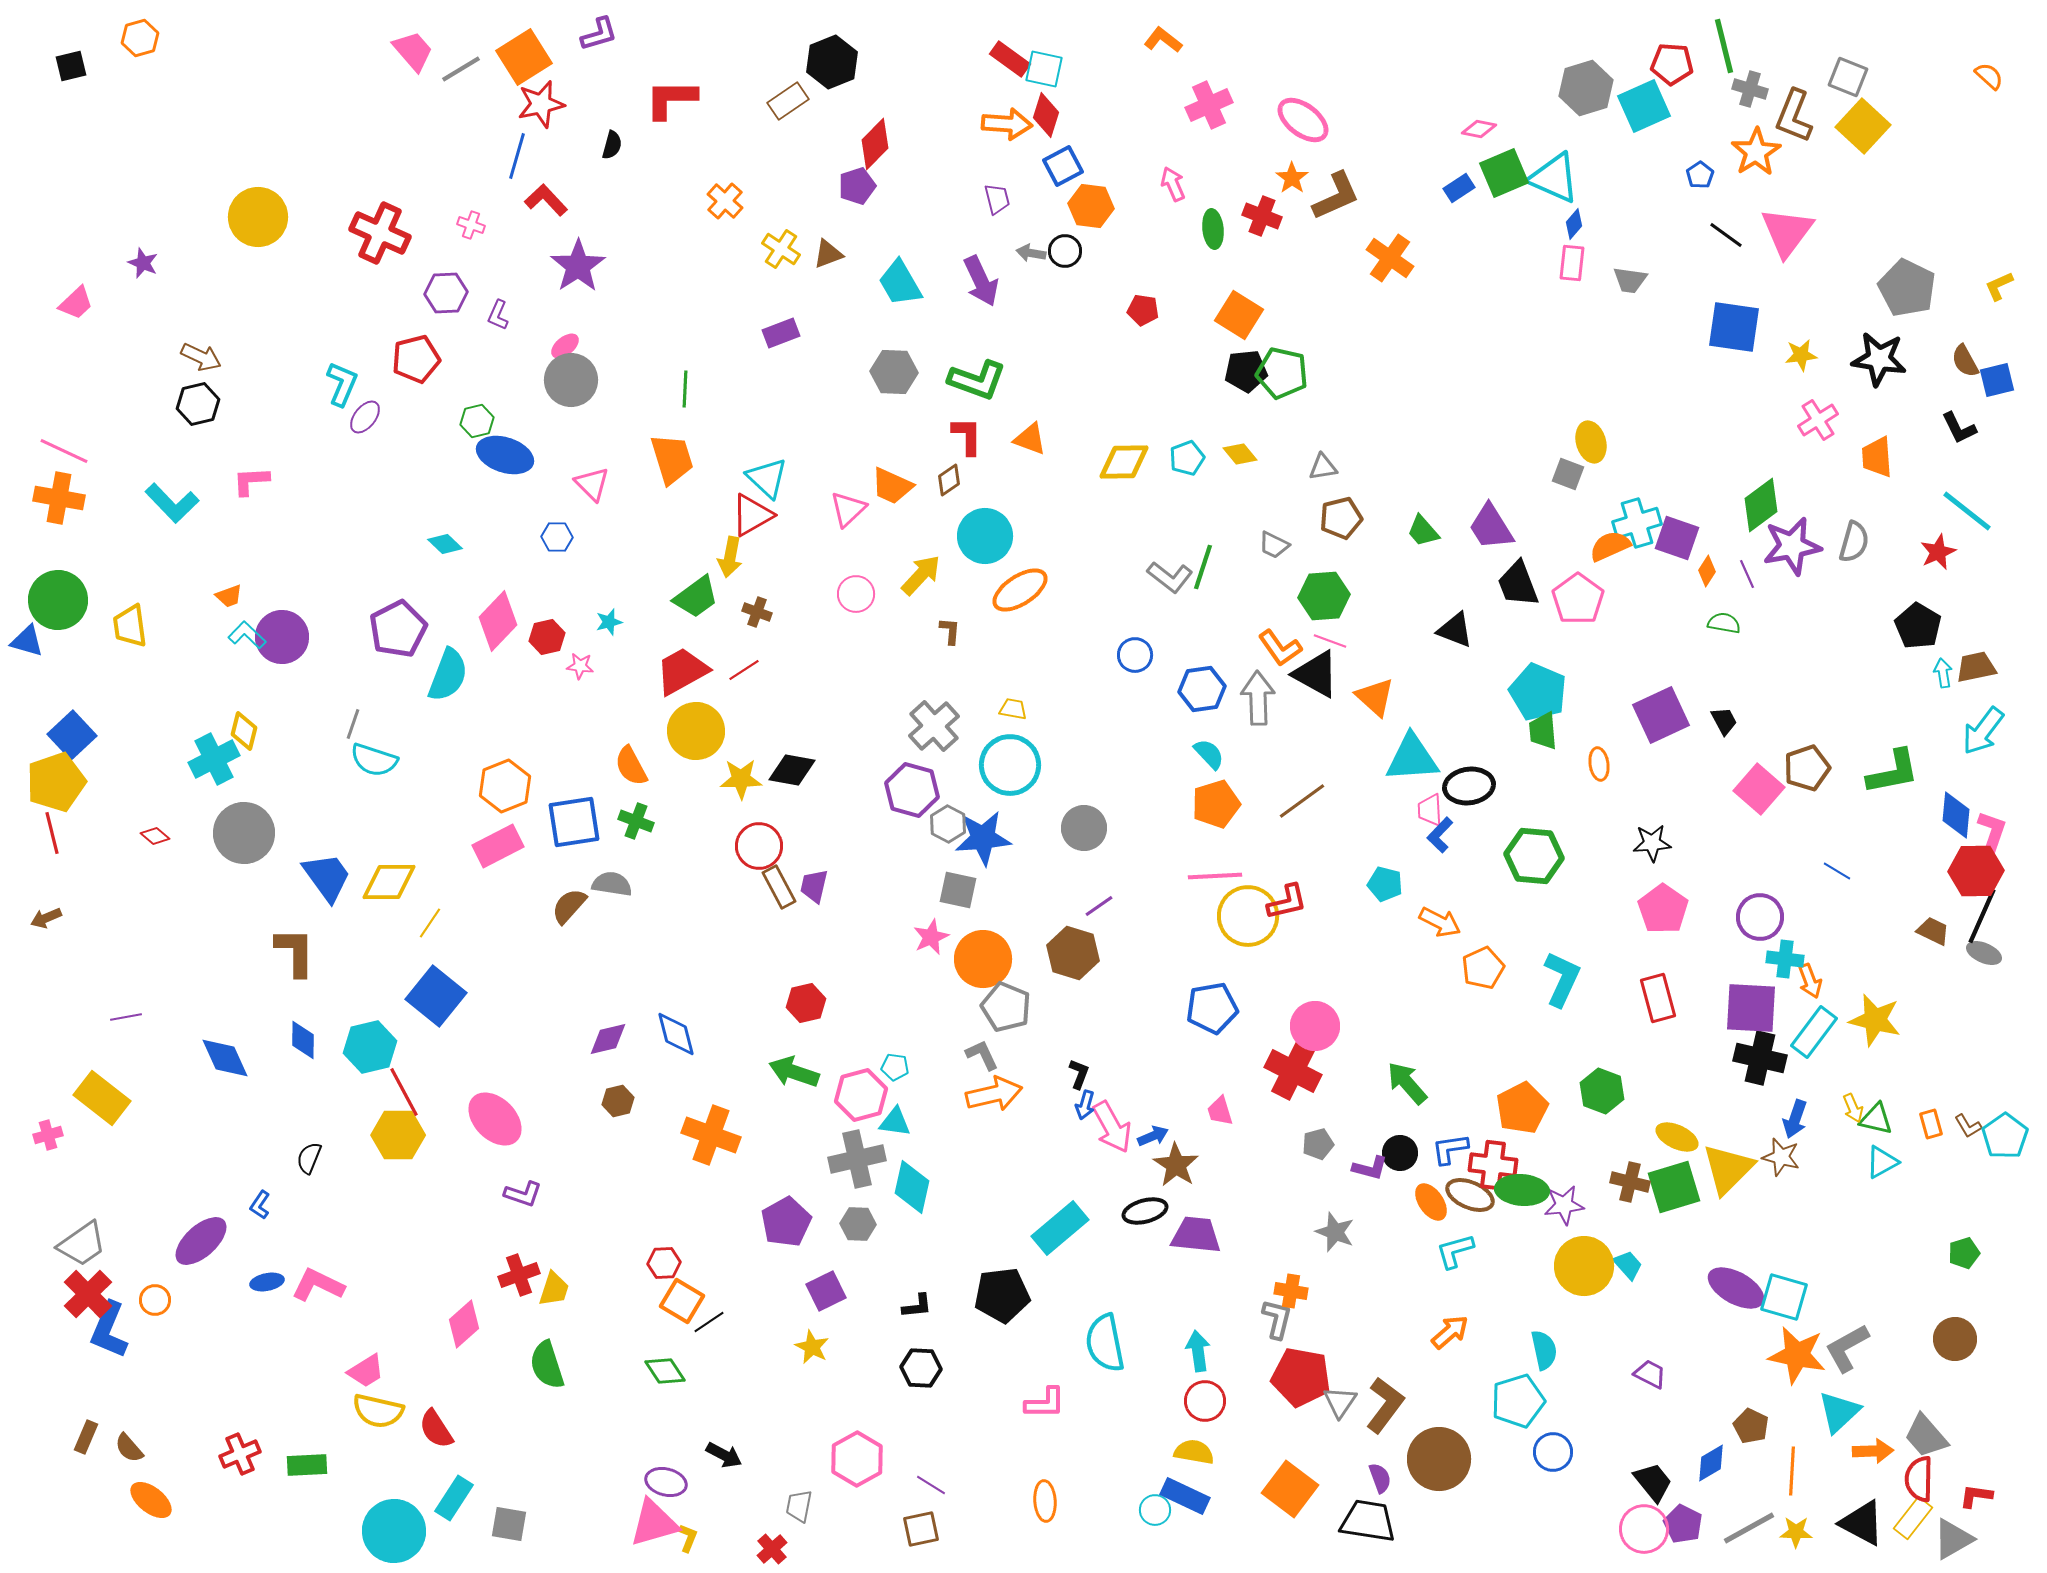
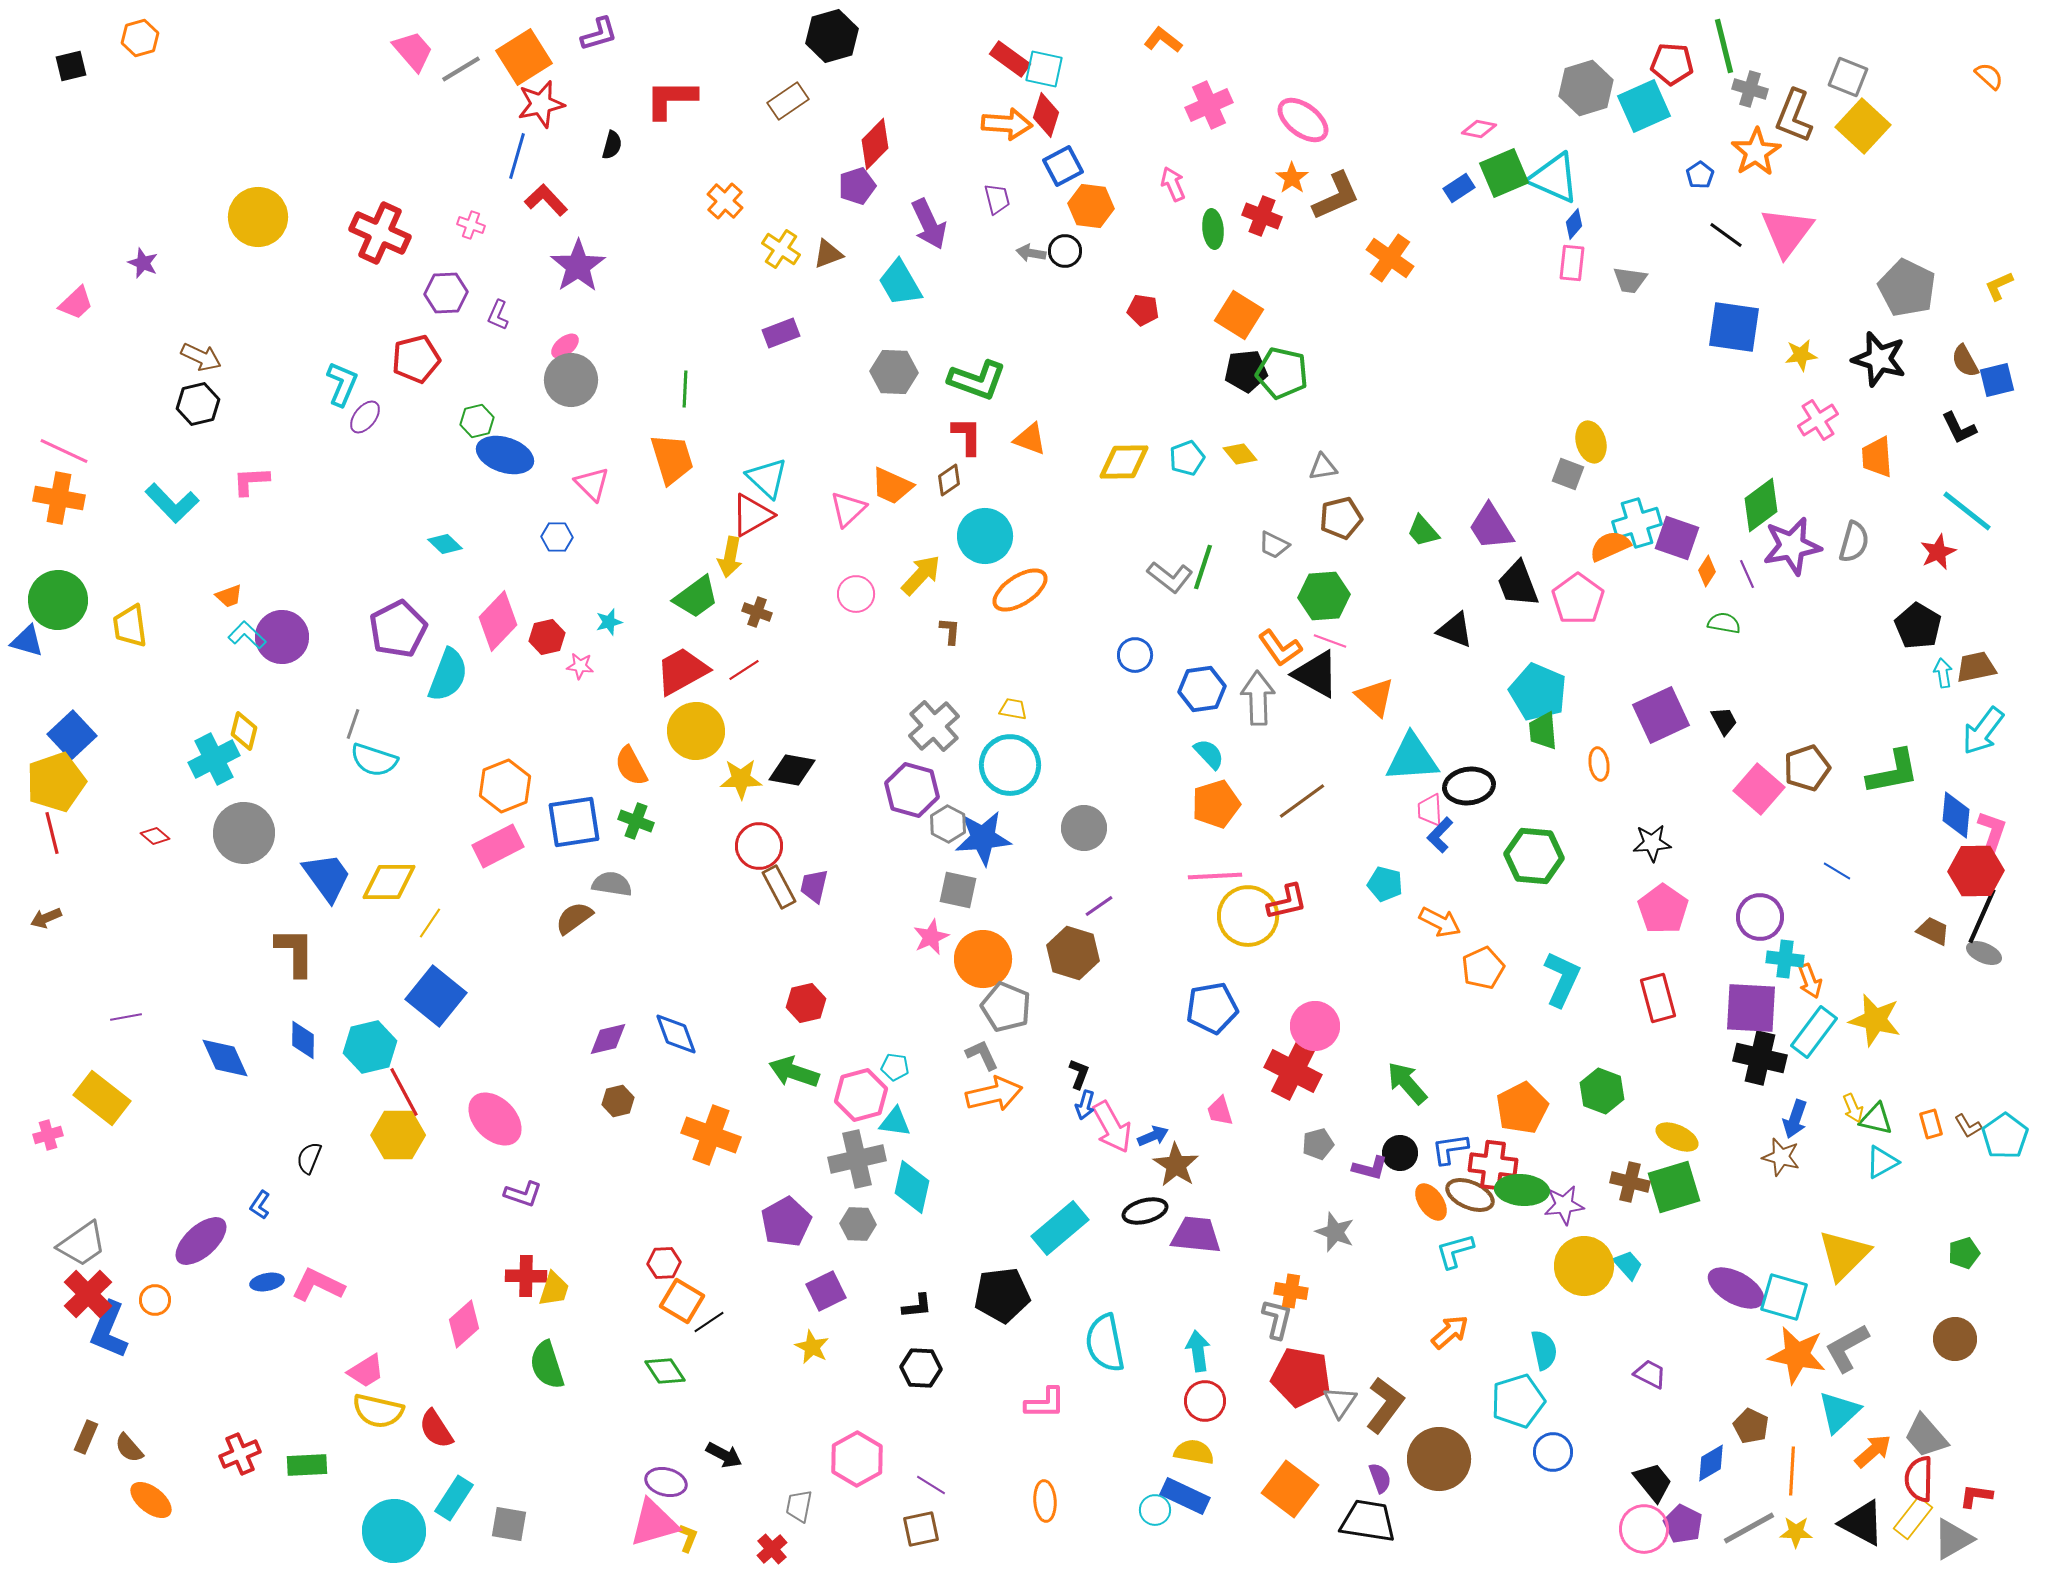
black hexagon at (832, 62): moved 26 px up; rotated 6 degrees clockwise
purple arrow at (981, 281): moved 52 px left, 57 px up
black star at (1879, 359): rotated 8 degrees clockwise
brown semicircle at (569, 906): moved 5 px right, 12 px down; rotated 12 degrees clockwise
blue diamond at (676, 1034): rotated 6 degrees counterclockwise
yellow triangle at (1728, 1169): moved 116 px right, 86 px down
red cross at (519, 1275): moved 7 px right, 1 px down; rotated 21 degrees clockwise
orange arrow at (1873, 1451): rotated 39 degrees counterclockwise
